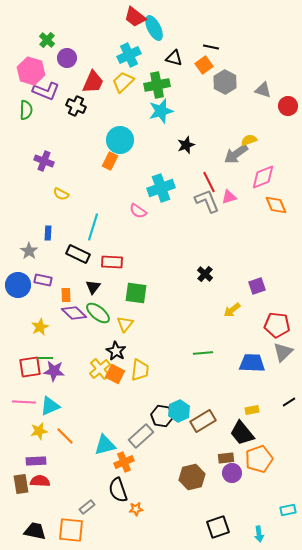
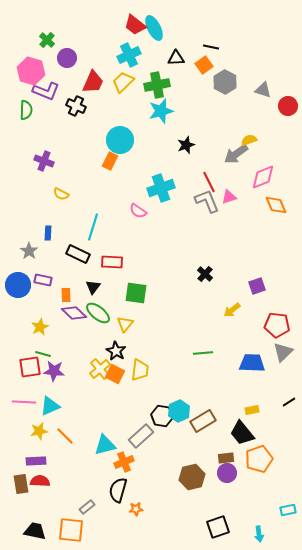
red trapezoid at (135, 17): moved 8 px down
black triangle at (174, 58): moved 2 px right; rotated 18 degrees counterclockwise
green line at (45, 358): moved 2 px left, 4 px up; rotated 14 degrees clockwise
purple circle at (232, 473): moved 5 px left
black semicircle at (118, 490): rotated 35 degrees clockwise
